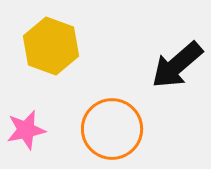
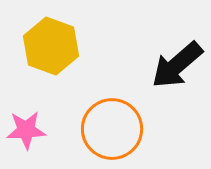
pink star: rotated 9 degrees clockwise
